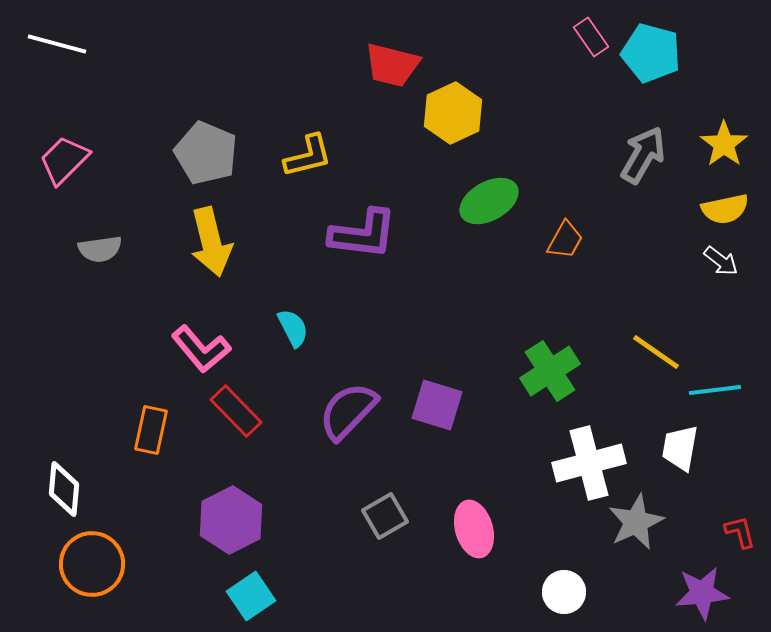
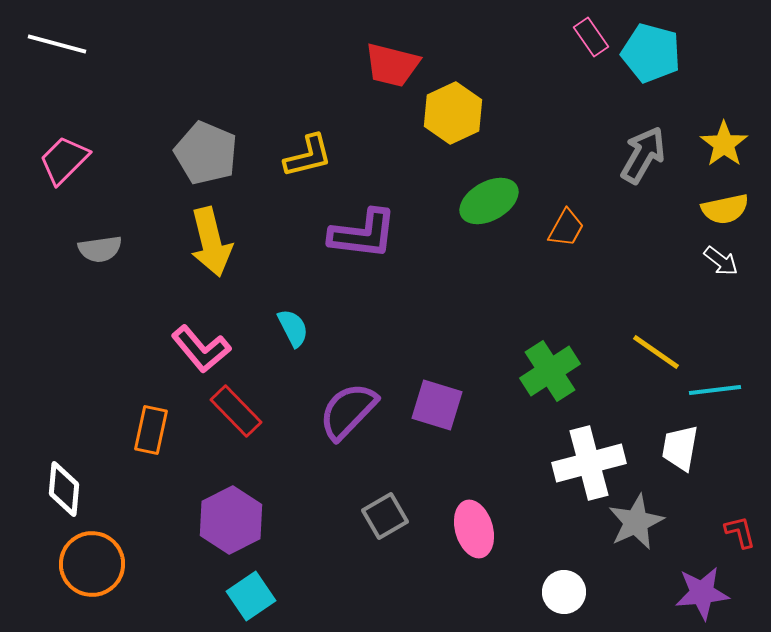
orange trapezoid: moved 1 px right, 12 px up
